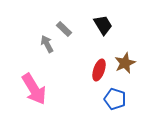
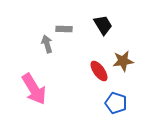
gray rectangle: rotated 42 degrees counterclockwise
gray arrow: rotated 12 degrees clockwise
brown star: moved 2 px left, 2 px up; rotated 15 degrees clockwise
red ellipse: moved 1 px down; rotated 55 degrees counterclockwise
blue pentagon: moved 1 px right, 4 px down
